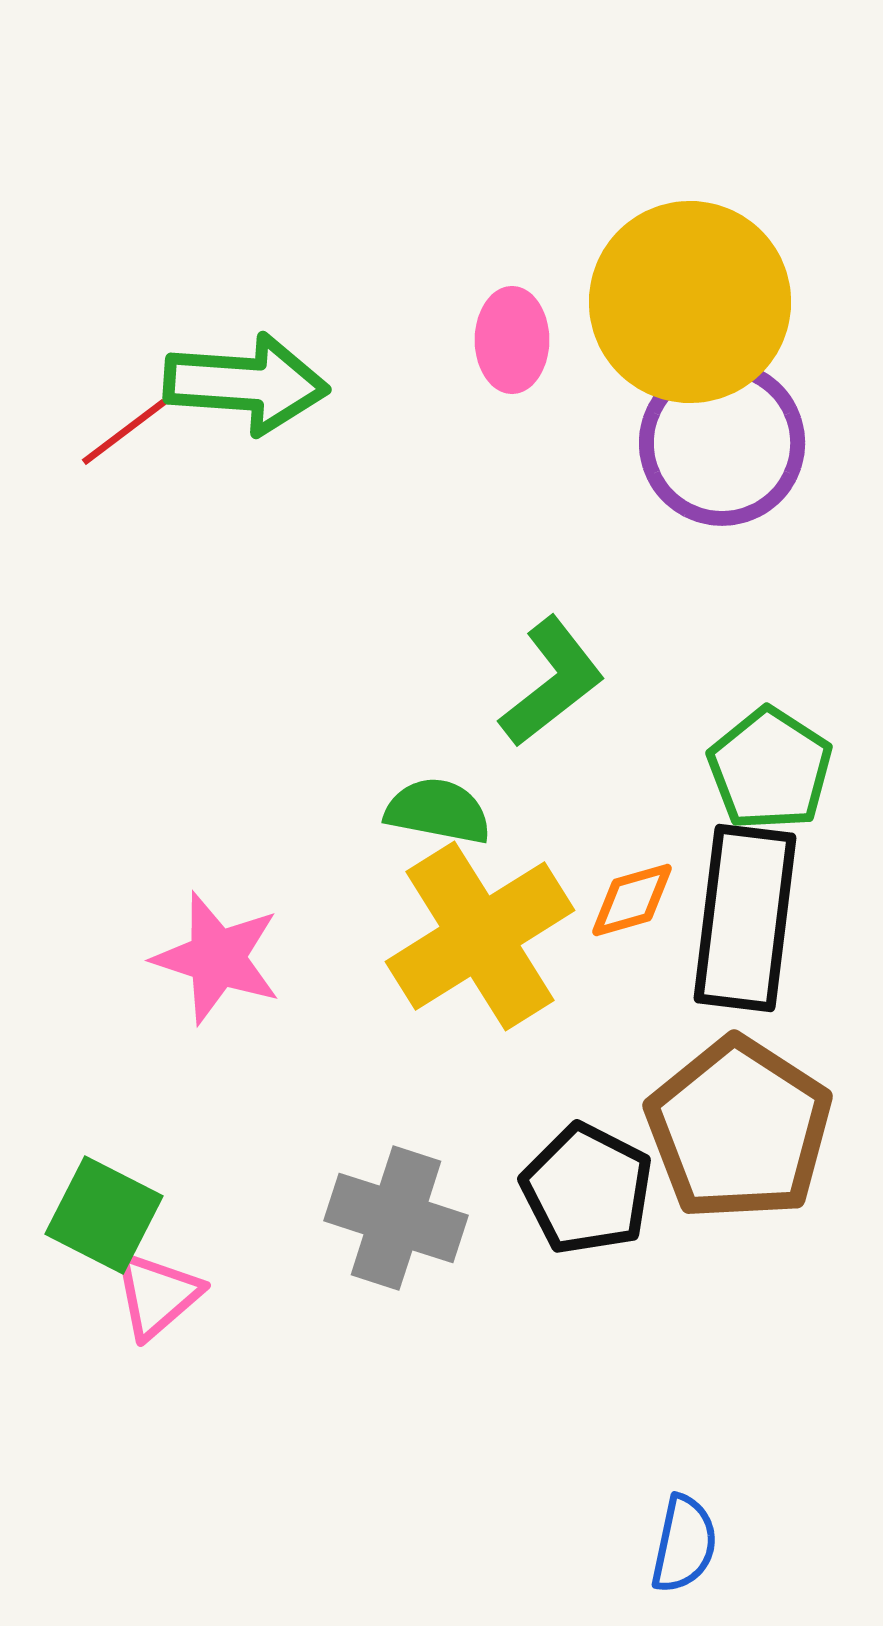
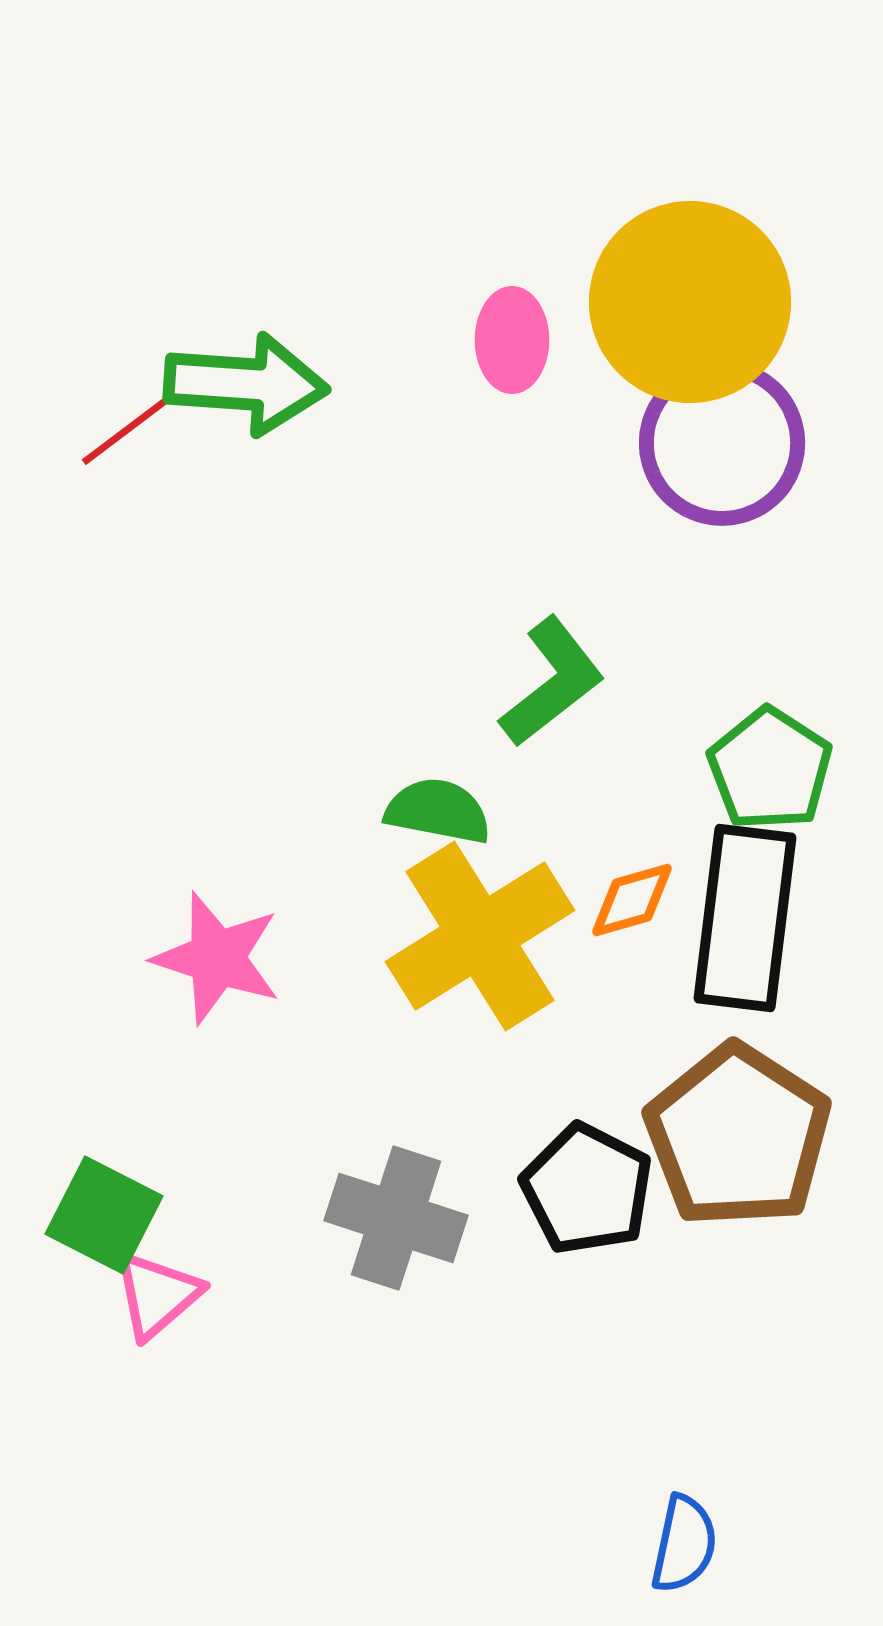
brown pentagon: moved 1 px left, 7 px down
